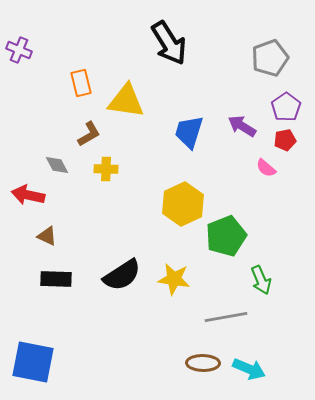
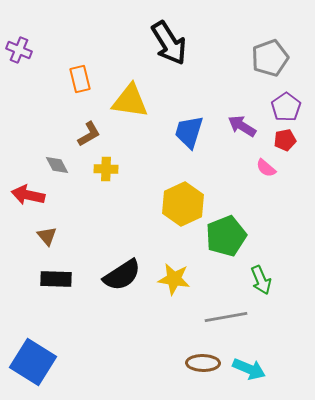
orange rectangle: moved 1 px left, 4 px up
yellow triangle: moved 4 px right
brown triangle: rotated 25 degrees clockwise
blue square: rotated 21 degrees clockwise
